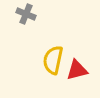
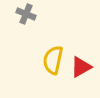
red triangle: moved 4 px right, 3 px up; rotated 15 degrees counterclockwise
